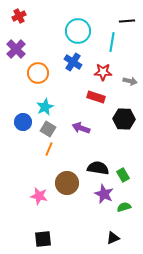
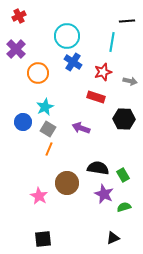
cyan circle: moved 11 px left, 5 px down
red star: rotated 18 degrees counterclockwise
pink star: rotated 18 degrees clockwise
